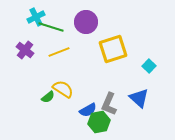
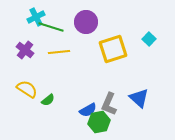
yellow line: rotated 15 degrees clockwise
cyan square: moved 27 px up
yellow semicircle: moved 36 px left
green semicircle: moved 3 px down
